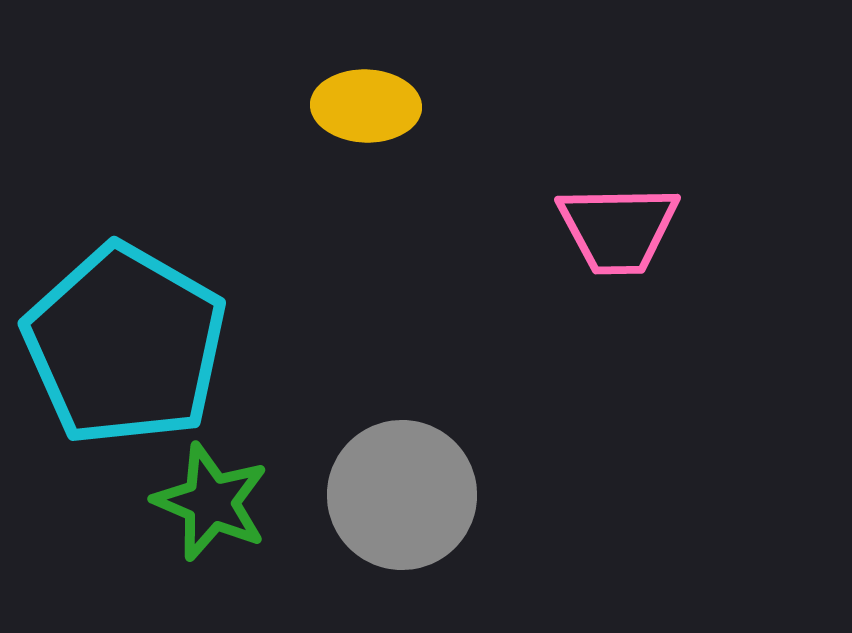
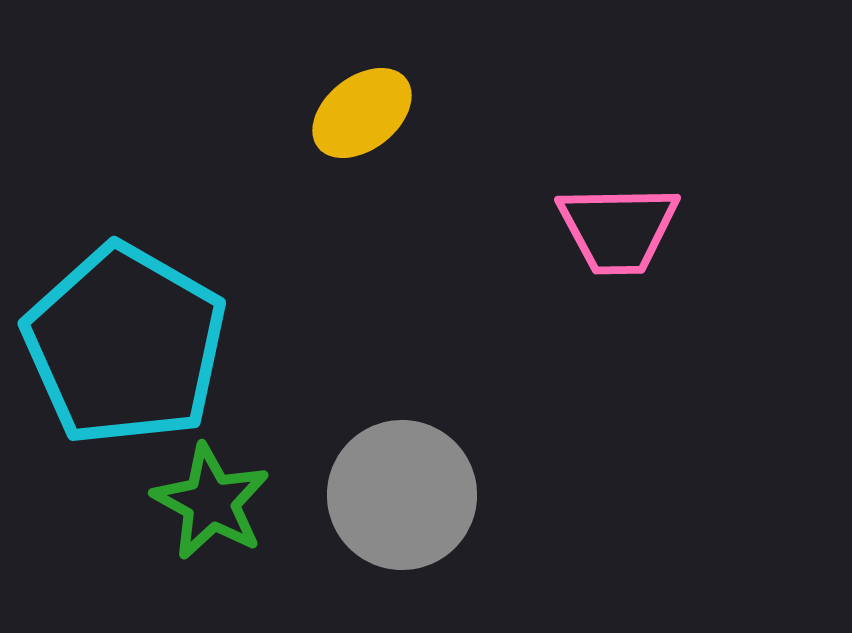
yellow ellipse: moved 4 px left, 7 px down; rotated 40 degrees counterclockwise
green star: rotated 6 degrees clockwise
